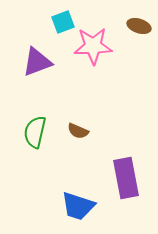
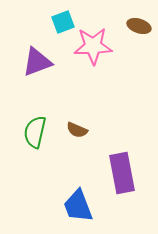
brown semicircle: moved 1 px left, 1 px up
purple rectangle: moved 4 px left, 5 px up
blue trapezoid: rotated 51 degrees clockwise
